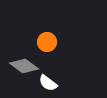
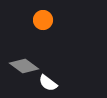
orange circle: moved 4 px left, 22 px up
